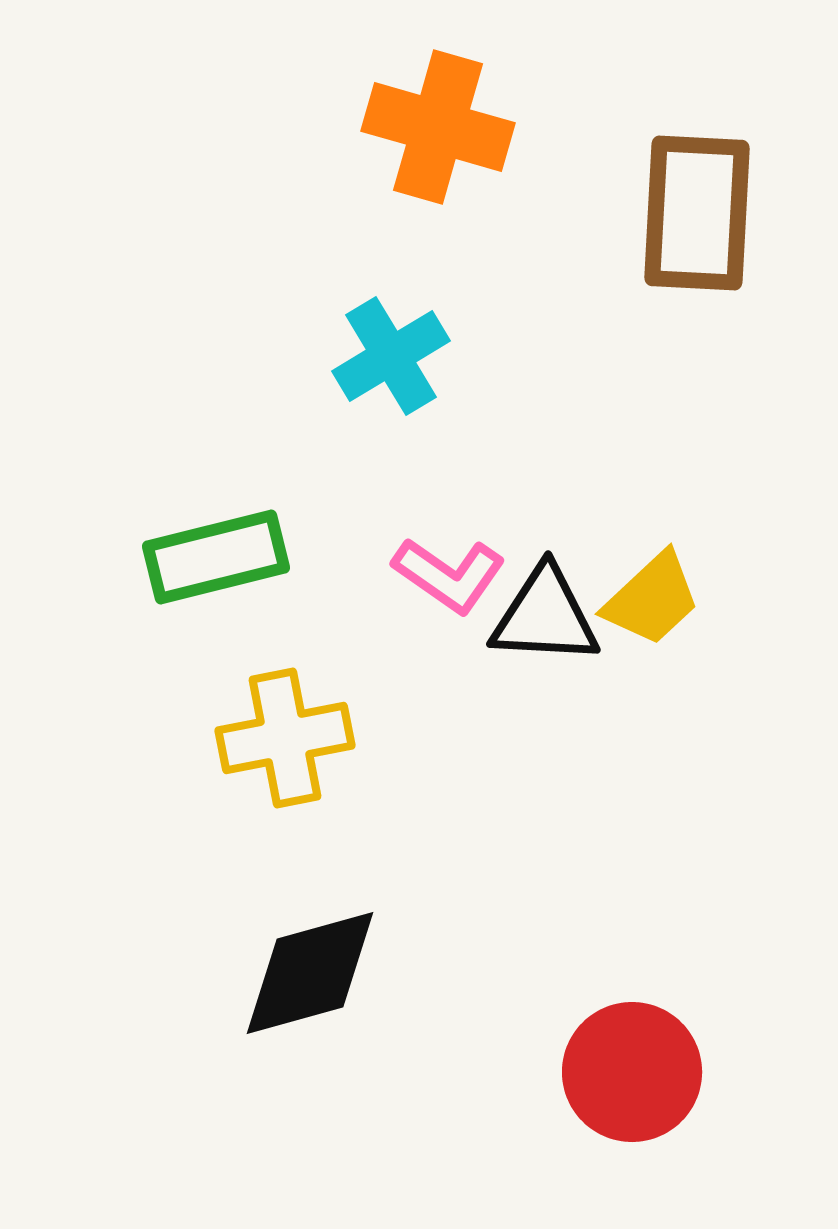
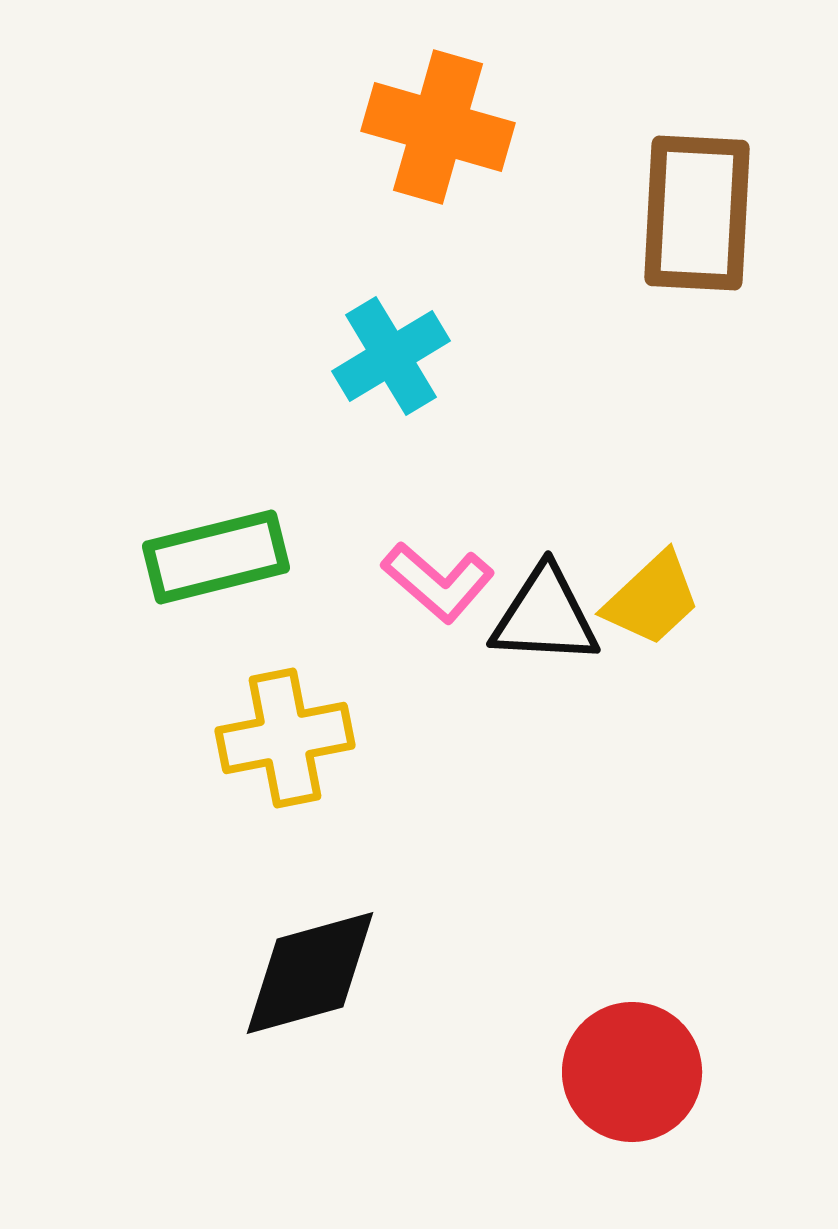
pink L-shape: moved 11 px left, 7 px down; rotated 6 degrees clockwise
